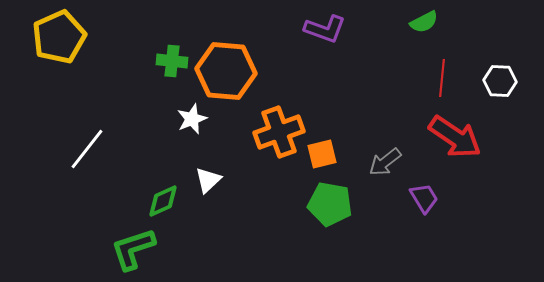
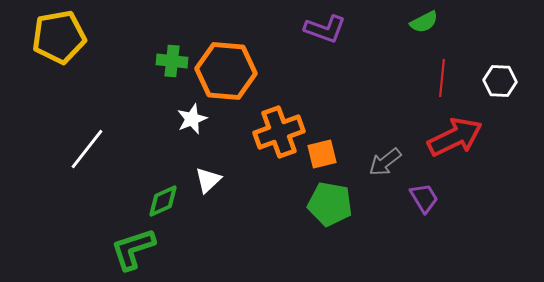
yellow pentagon: rotated 14 degrees clockwise
red arrow: rotated 60 degrees counterclockwise
